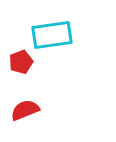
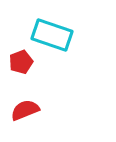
cyan rectangle: rotated 27 degrees clockwise
